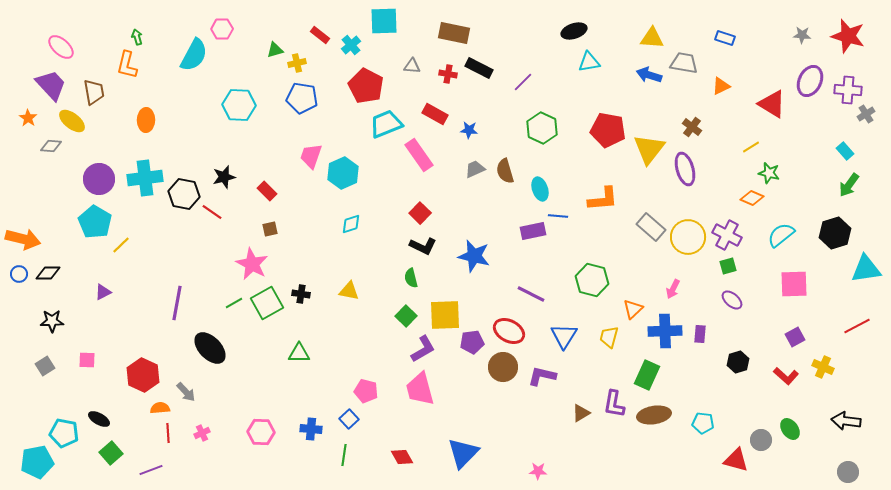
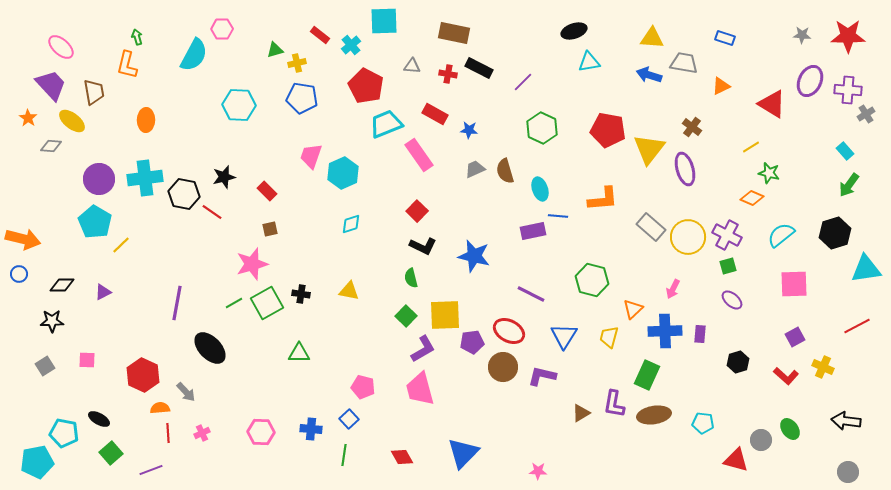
red star at (848, 36): rotated 16 degrees counterclockwise
red square at (420, 213): moved 3 px left, 2 px up
pink star at (252, 264): rotated 28 degrees clockwise
black diamond at (48, 273): moved 14 px right, 12 px down
pink pentagon at (366, 391): moved 3 px left, 4 px up
